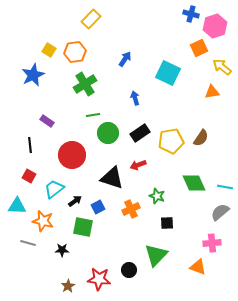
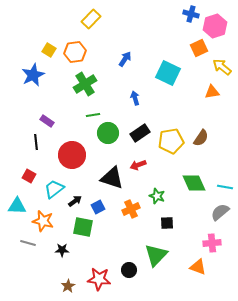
black line at (30, 145): moved 6 px right, 3 px up
